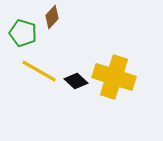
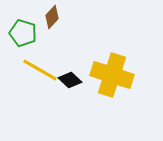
yellow line: moved 1 px right, 1 px up
yellow cross: moved 2 px left, 2 px up
black diamond: moved 6 px left, 1 px up
